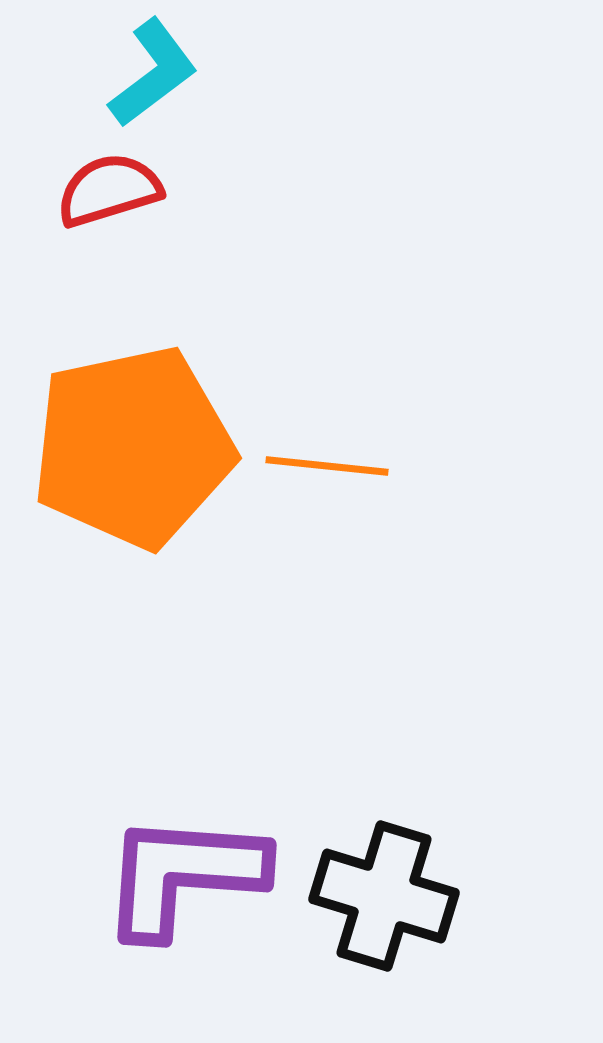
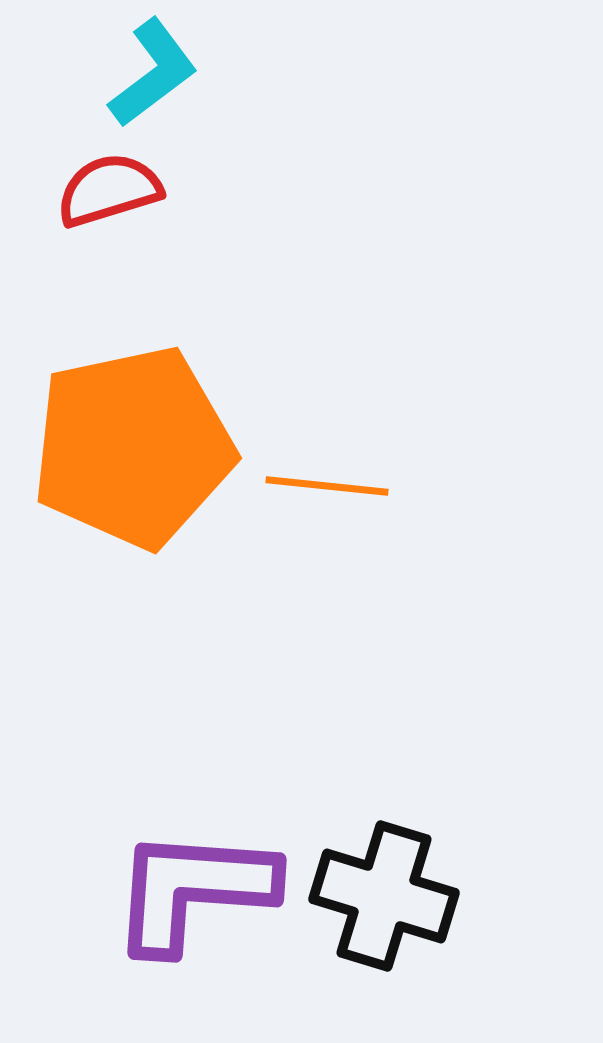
orange line: moved 20 px down
purple L-shape: moved 10 px right, 15 px down
